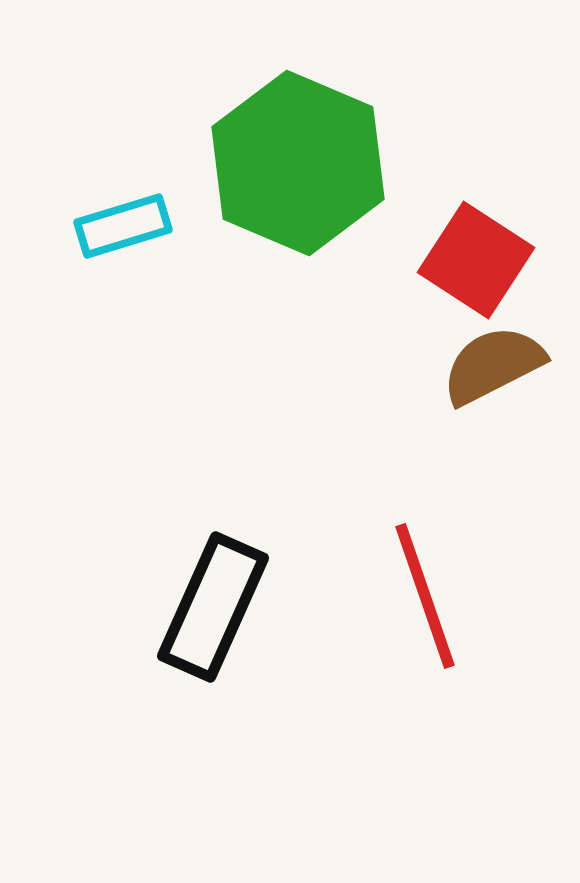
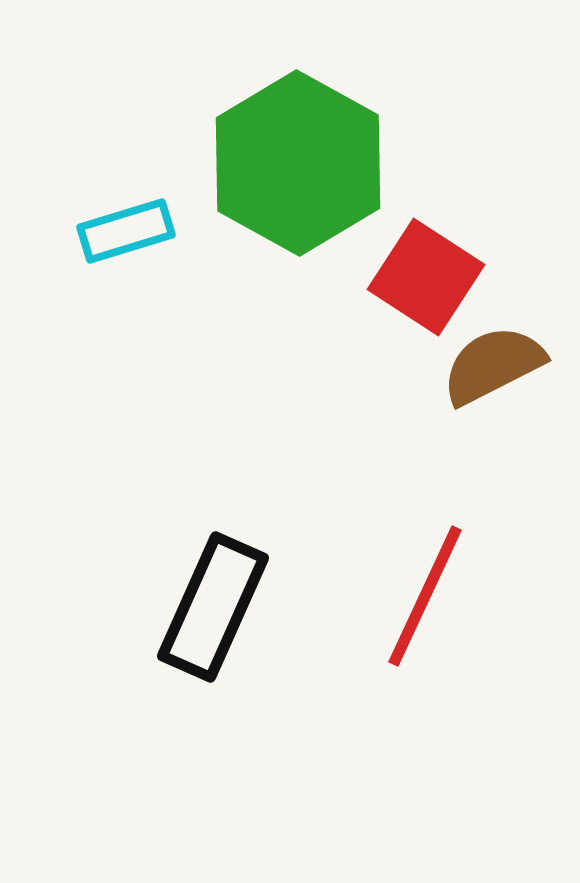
green hexagon: rotated 6 degrees clockwise
cyan rectangle: moved 3 px right, 5 px down
red square: moved 50 px left, 17 px down
red line: rotated 44 degrees clockwise
